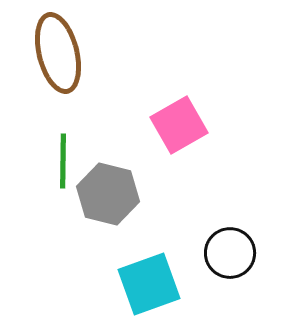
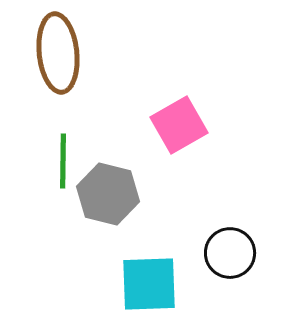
brown ellipse: rotated 8 degrees clockwise
cyan square: rotated 18 degrees clockwise
